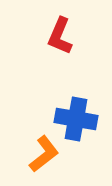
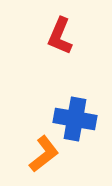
blue cross: moved 1 px left
